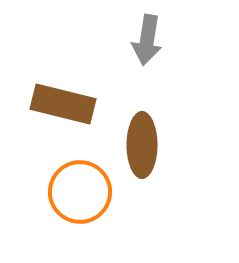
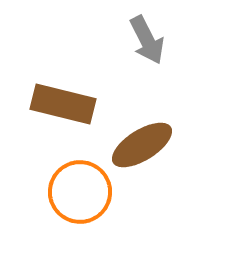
gray arrow: rotated 36 degrees counterclockwise
brown ellipse: rotated 58 degrees clockwise
